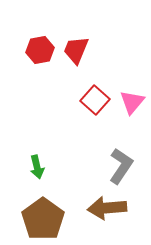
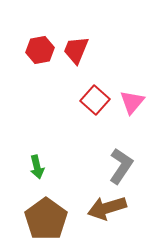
brown arrow: rotated 12 degrees counterclockwise
brown pentagon: moved 3 px right
